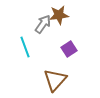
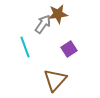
brown star: moved 1 px left, 1 px up
